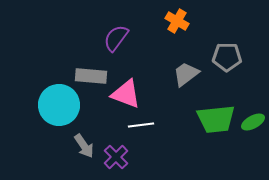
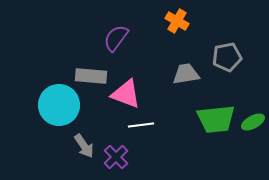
gray pentagon: rotated 12 degrees counterclockwise
gray trapezoid: rotated 28 degrees clockwise
